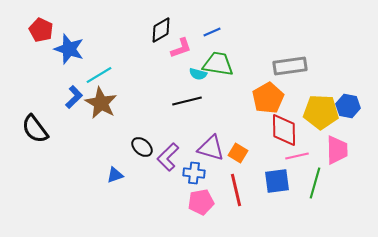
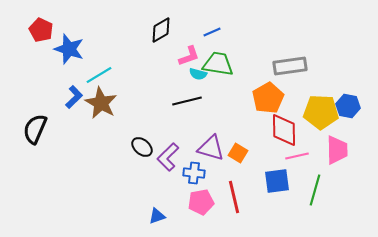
pink L-shape: moved 8 px right, 8 px down
black semicircle: rotated 60 degrees clockwise
blue triangle: moved 42 px right, 41 px down
green line: moved 7 px down
red line: moved 2 px left, 7 px down
